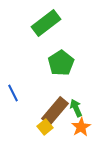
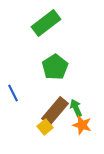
green pentagon: moved 6 px left, 4 px down
orange star: moved 1 px right, 2 px up; rotated 24 degrees counterclockwise
